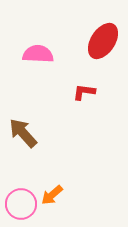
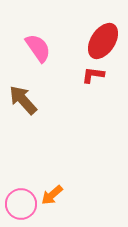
pink semicircle: moved 6 px up; rotated 52 degrees clockwise
red L-shape: moved 9 px right, 17 px up
brown arrow: moved 33 px up
